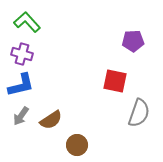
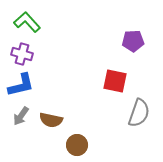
brown semicircle: rotated 45 degrees clockwise
